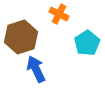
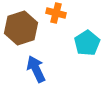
orange cross: moved 3 px left, 1 px up; rotated 12 degrees counterclockwise
brown hexagon: moved 9 px up
